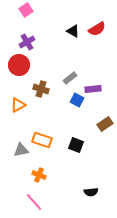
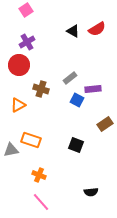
orange rectangle: moved 11 px left
gray triangle: moved 10 px left
pink line: moved 7 px right
